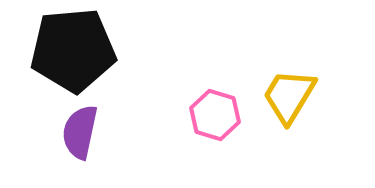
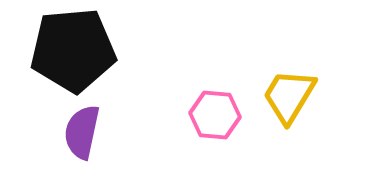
pink hexagon: rotated 12 degrees counterclockwise
purple semicircle: moved 2 px right
